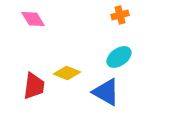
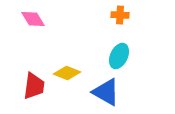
orange cross: rotated 18 degrees clockwise
cyan ellipse: moved 1 px up; rotated 30 degrees counterclockwise
